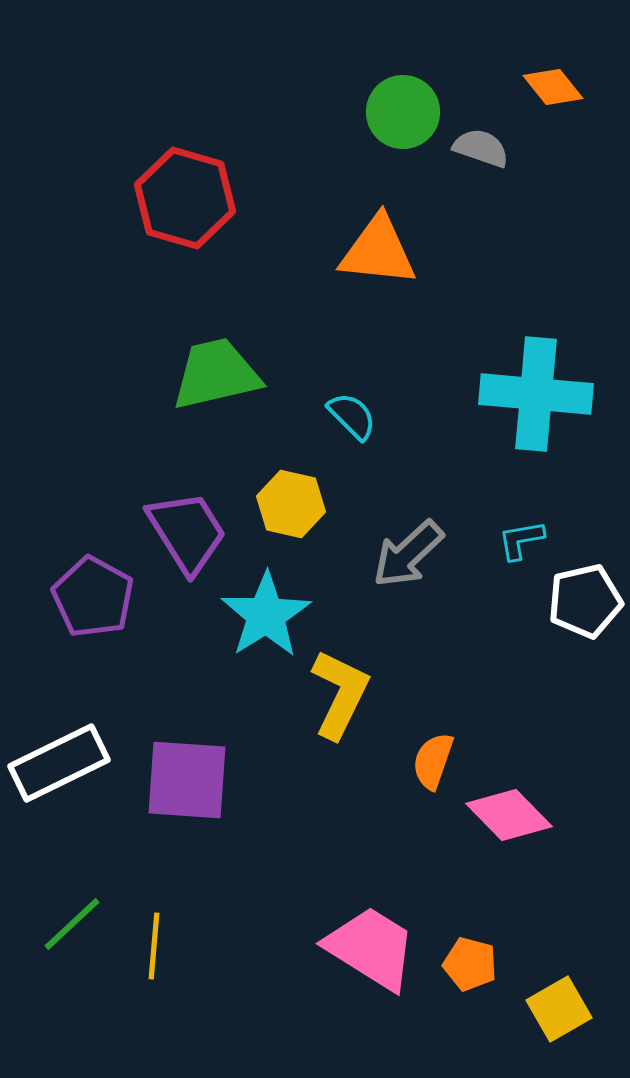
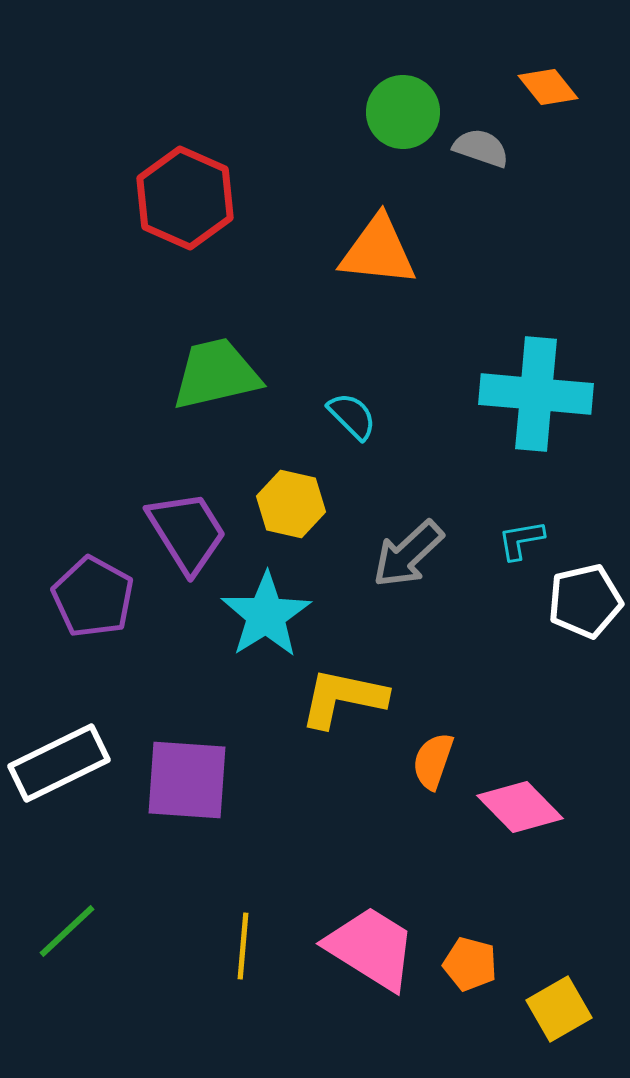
orange diamond: moved 5 px left
red hexagon: rotated 8 degrees clockwise
yellow L-shape: moved 3 px right, 4 px down; rotated 104 degrees counterclockwise
pink diamond: moved 11 px right, 8 px up
green line: moved 5 px left, 7 px down
yellow line: moved 89 px right
